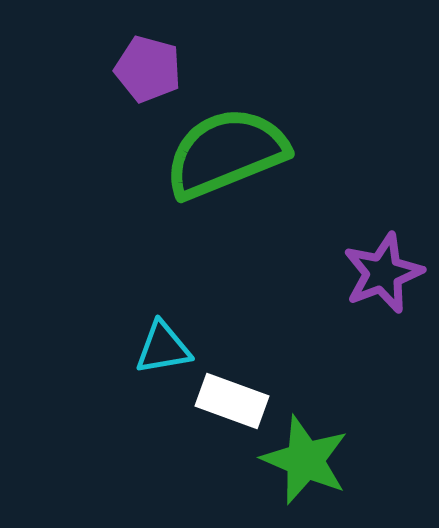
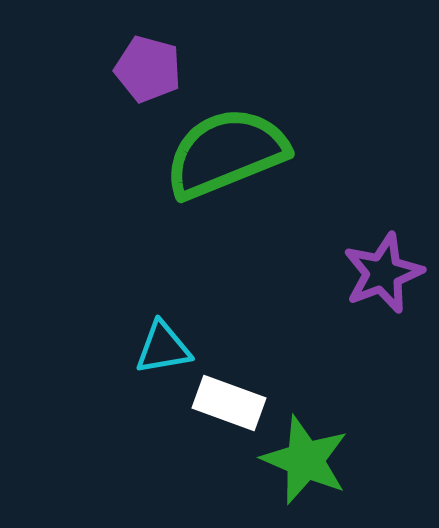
white rectangle: moved 3 px left, 2 px down
